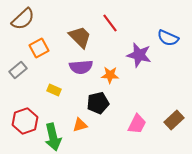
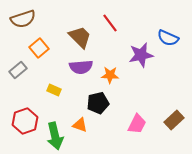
brown semicircle: rotated 25 degrees clockwise
orange square: rotated 12 degrees counterclockwise
purple star: moved 2 px right; rotated 25 degrees counterclockwise
orange triangle: rotated 35 degrees clockwise
green arrow: moved 2 px right, 1 px up
